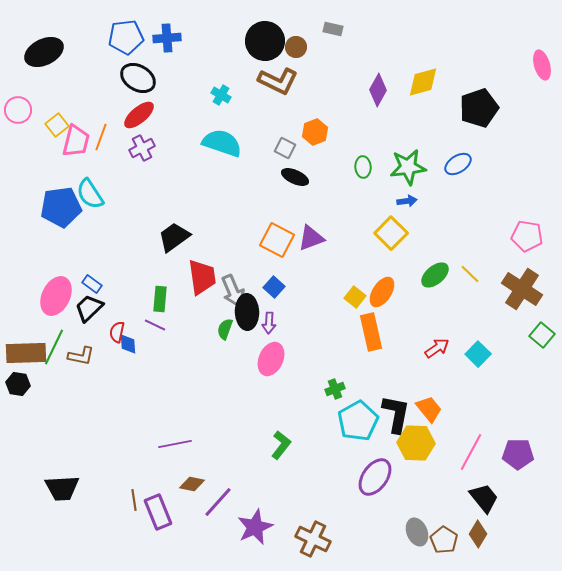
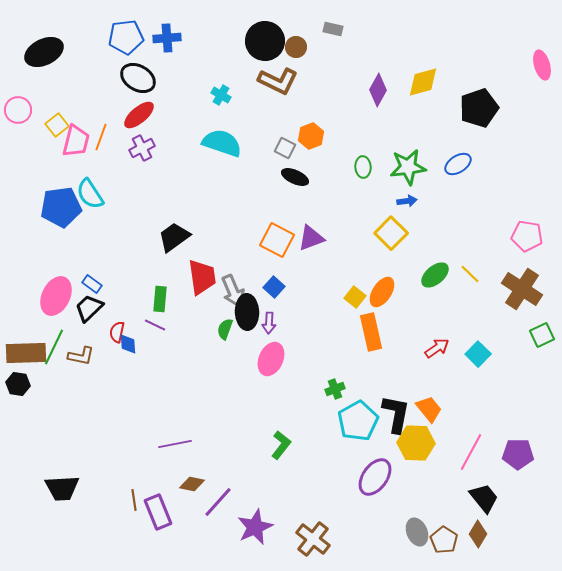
orange hexagon at (315, 132): moved 4 px left, 4 px down
green square at (542, 335): rotated 25 degrees clockwise
brown cross at (313, 539): rotated 12 degrees clockwise
